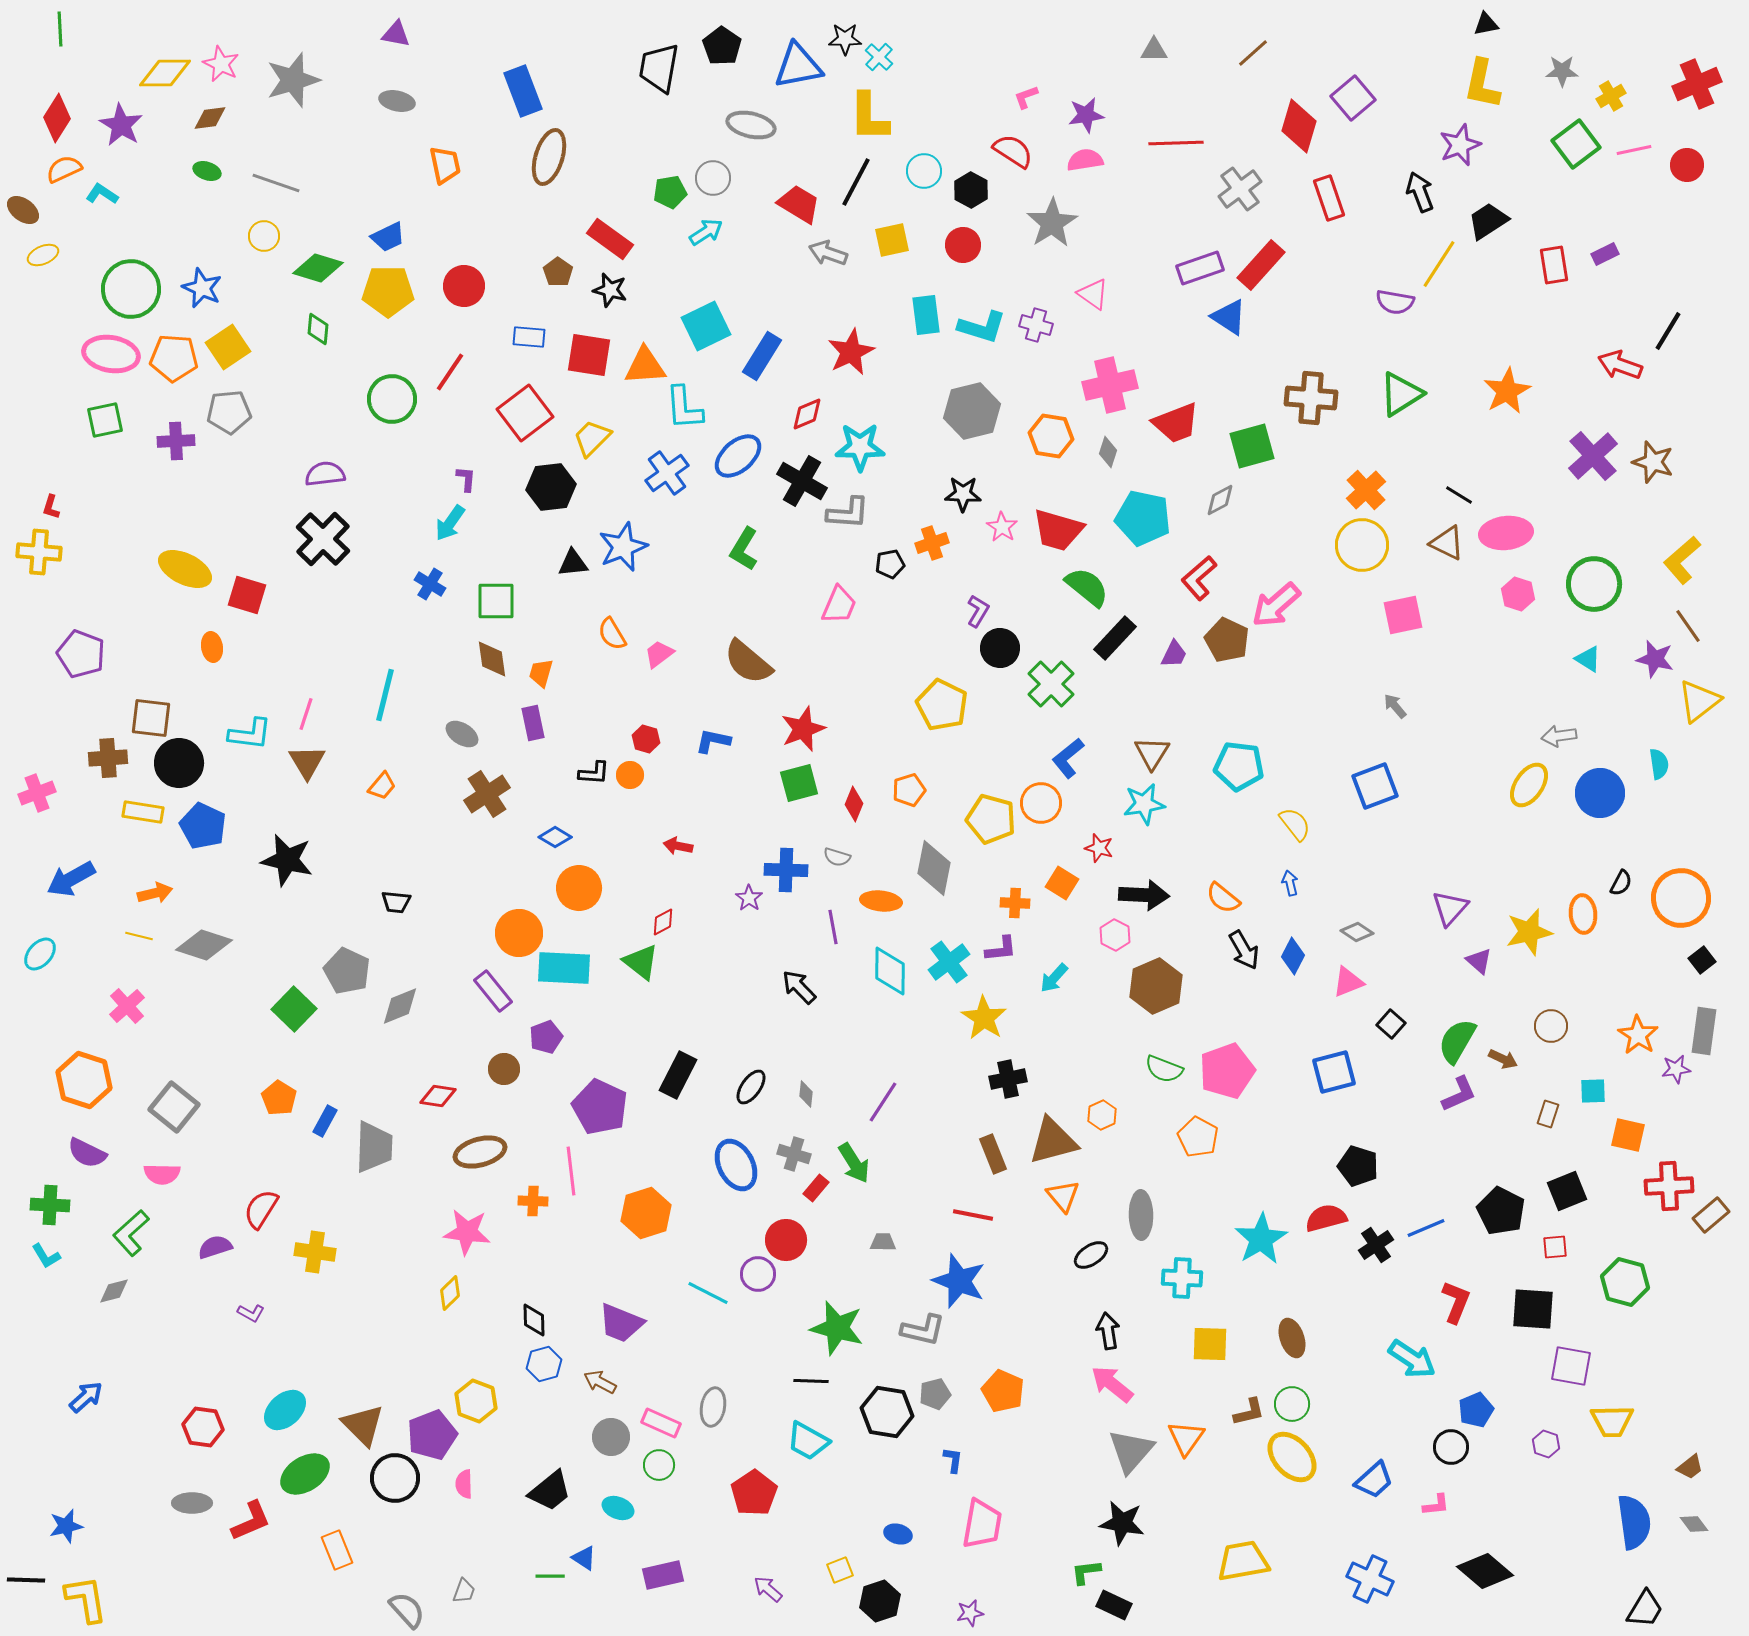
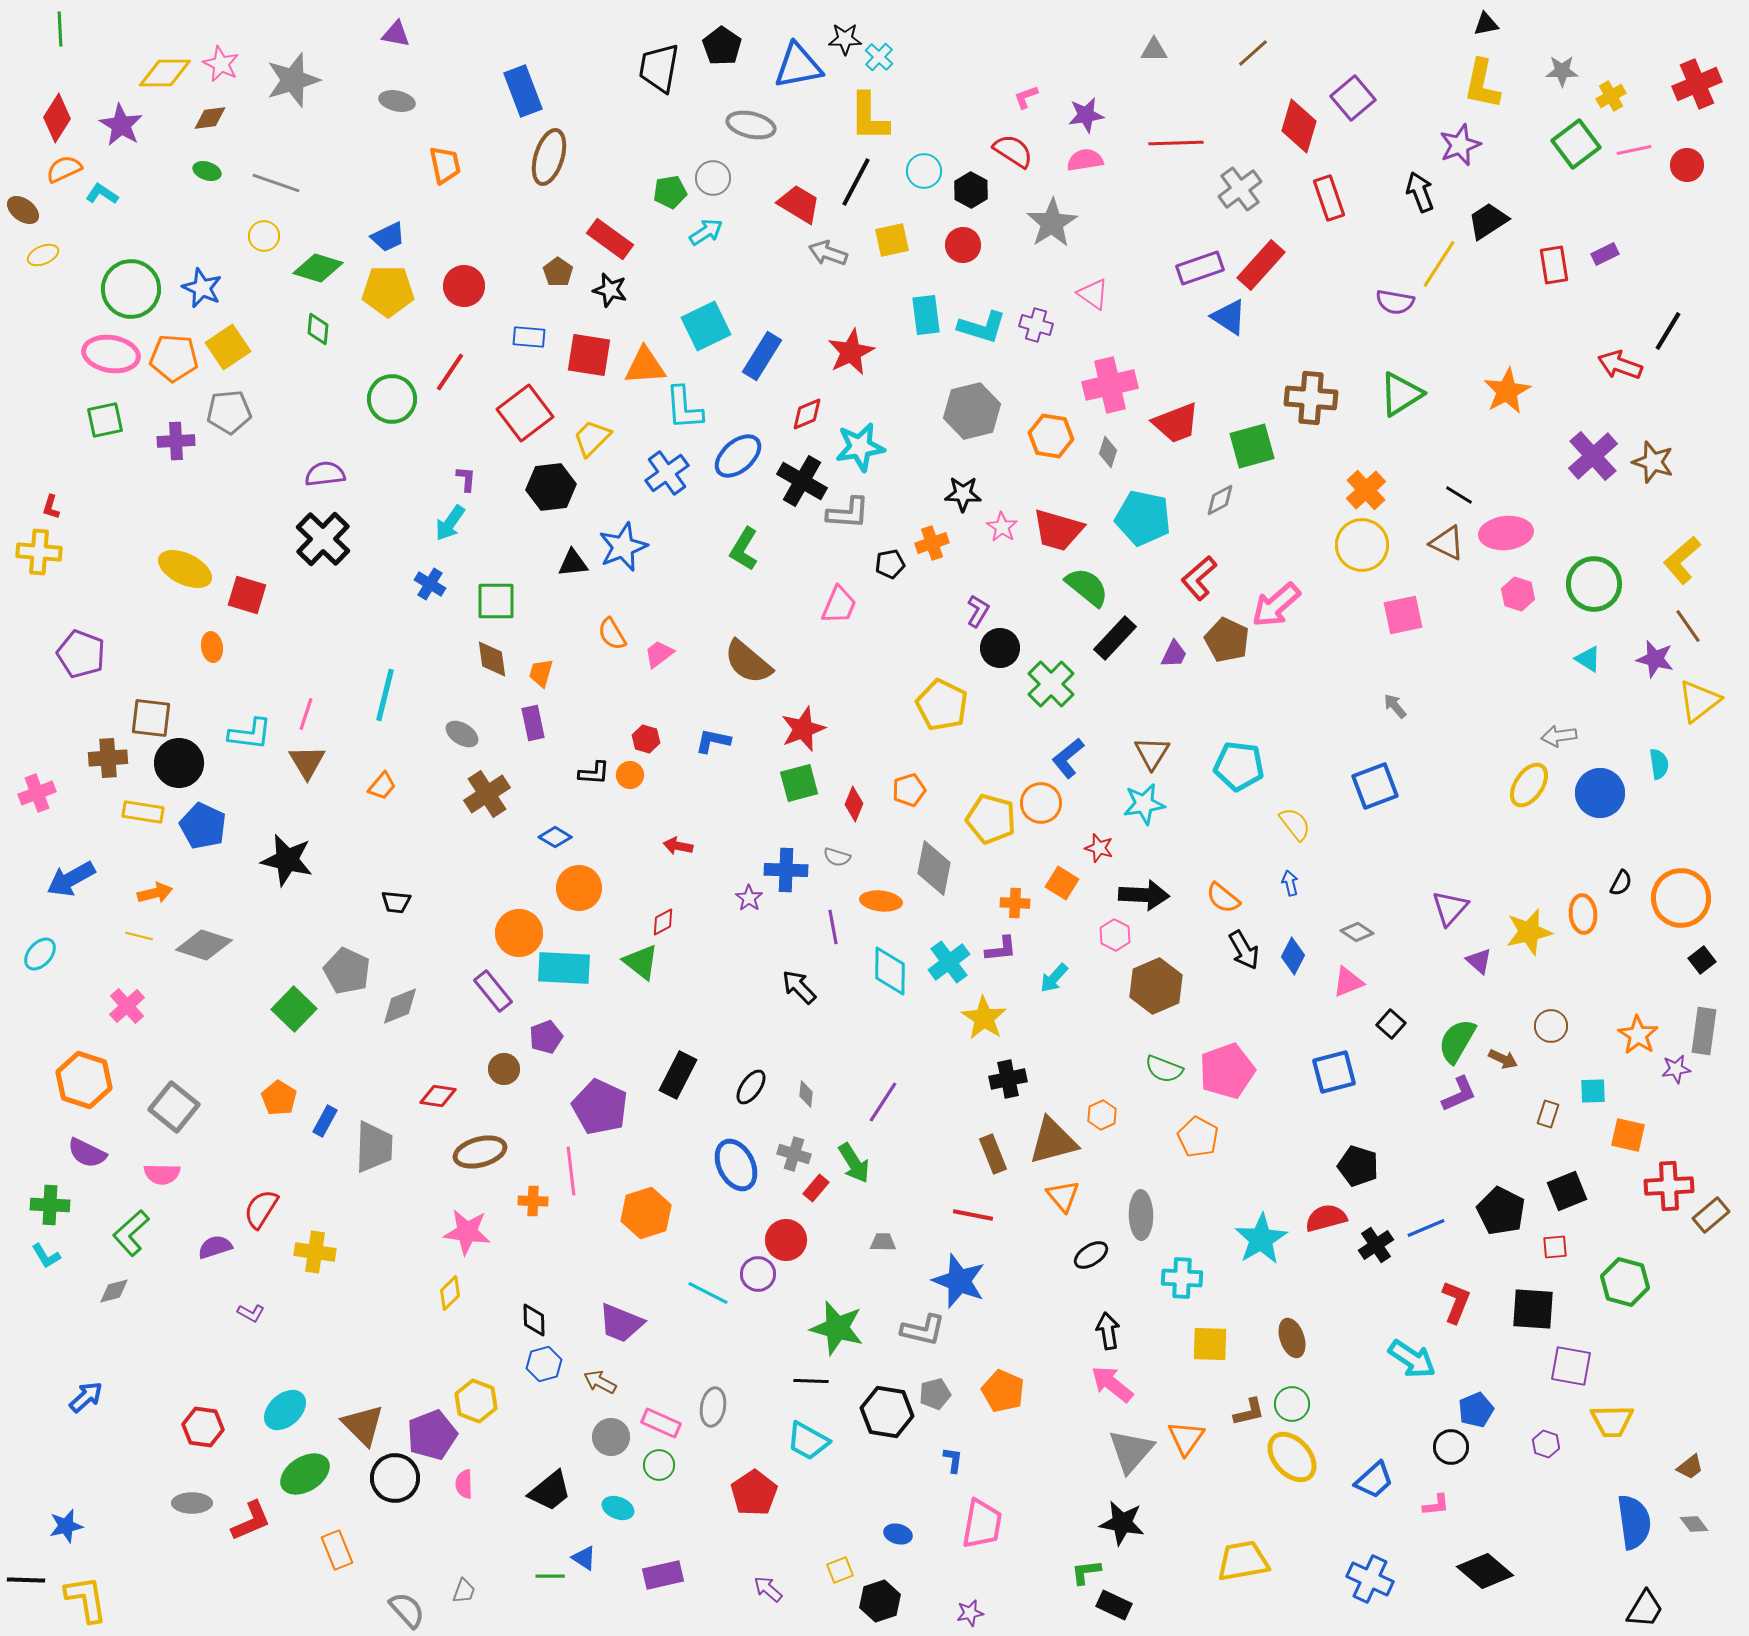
cyan star at (860, 447): rotated 9 degrees counterclockwise
